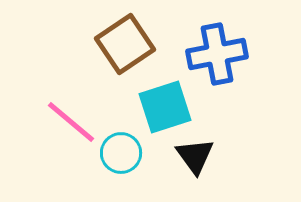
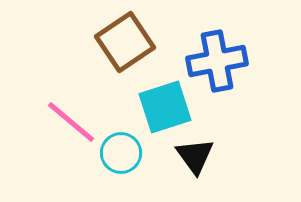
brown square: moved 2 px up
blue cross: moved 7 px down
